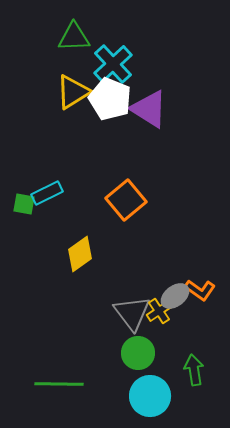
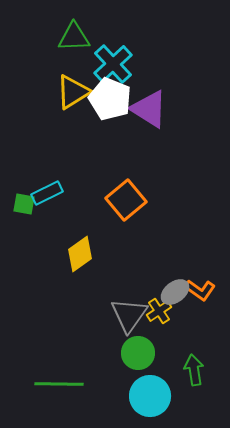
gray ellipse: moved 4 px up
gray triangle: moved 3 px left, 2 px down; rotated 12 degrees clockwise
